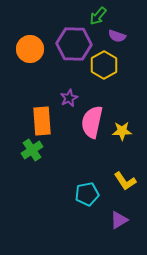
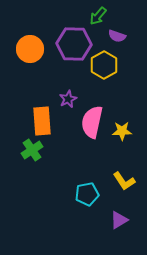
purple star: moved 1 px left, 1 px down
yellow L-shape: moved 1 px left
